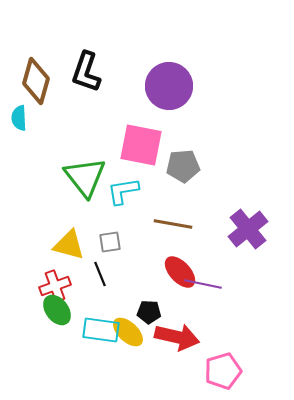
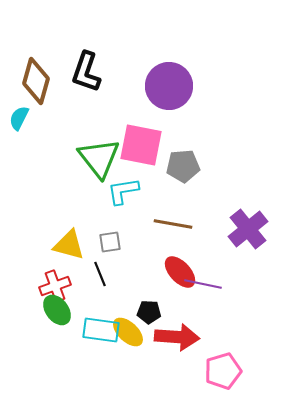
cyan semicircle: rotated 30 degrees clockwise
green triangle: moved 14 px right, 19 px up
red arrow: rotated 9 degrees counterclockwise
